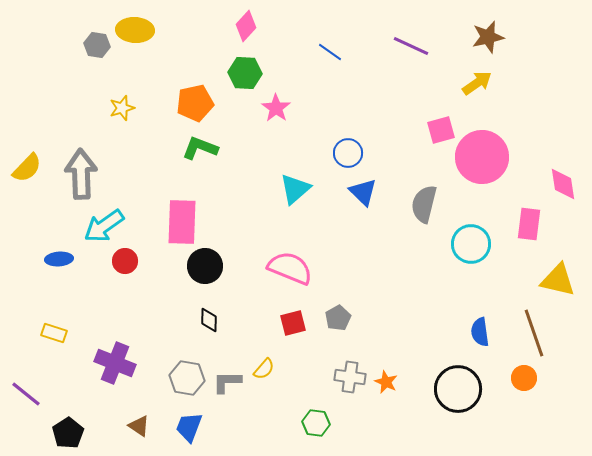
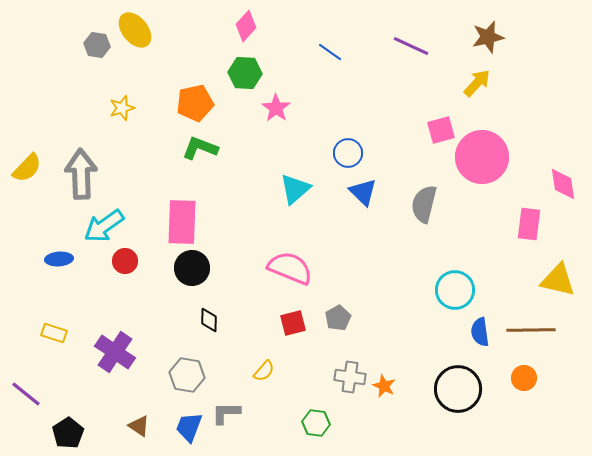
yellow ellipse at (135, 30): rotated 48 degrees clockwise
yellow arrow at (477, 83): rotated 12 degrees counterclockwise
cyan circle at (471, 244): moved 16 px left, 46 px down
black circle at (205, 266): moved 13 px left, 2 px down
brown line at (534, 333): moved 3 px left, 3 px up; rotated 72 degrees counterclockwise
purple cross at (115, 363): moved 11 px up; rotated 12 degrees clockwise
yellow semicircle at (264, 369): moved 2 px down
gray hexagon at (187, 378): moved 3 px up
gray L-shape at (227, 382): moved 1 px left, 31 px down
orange star at (386, 382): moved 2 px left, 4 px down
